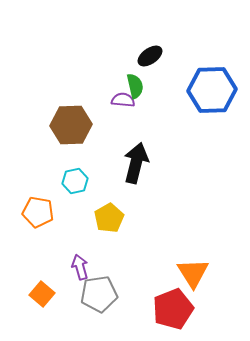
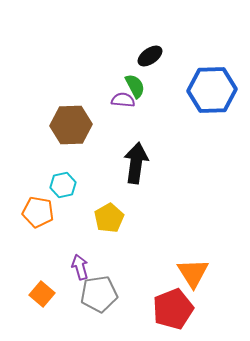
green semicircle: rotated 15 degrees counterclockwise
black arrow: rotated 6 degrees counterclockwise
cyan hexagon: moved 12 px left, 4 px down
